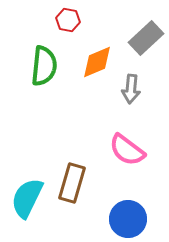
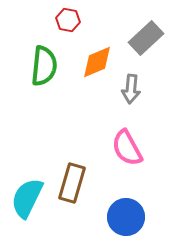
pink semicircle: moved 2 px up; rotated 24 degrees clockwise
blue circle: moved 2 px left, 2 px up
